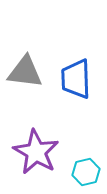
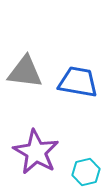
blue trapezoid: moved 2 px right, 3 px down; rotated 102 degrees clockwise
